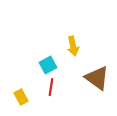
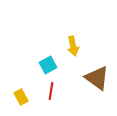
red line: moved 4 px down
